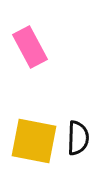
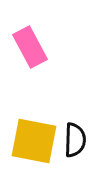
black semicircle: moved 3 px left, 2 px down
